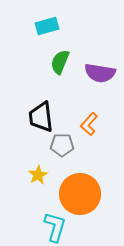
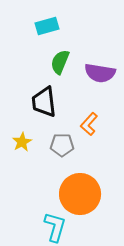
black trapezoid: moved 3 px right, 15 px up
yellow star: moved 16 px left, 33 px up
